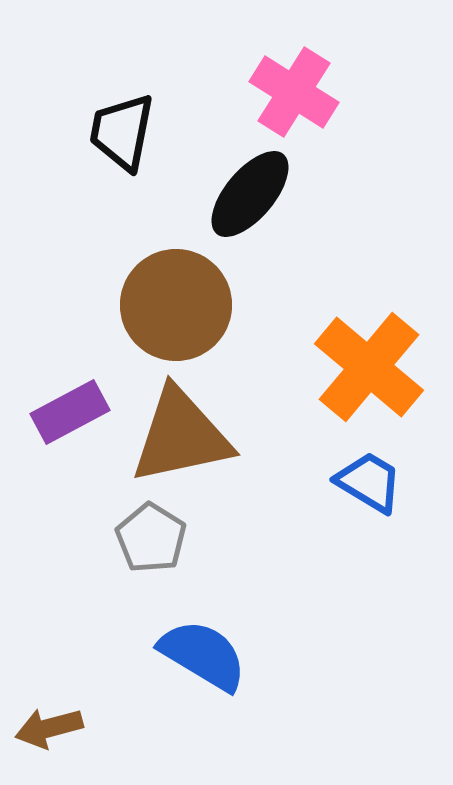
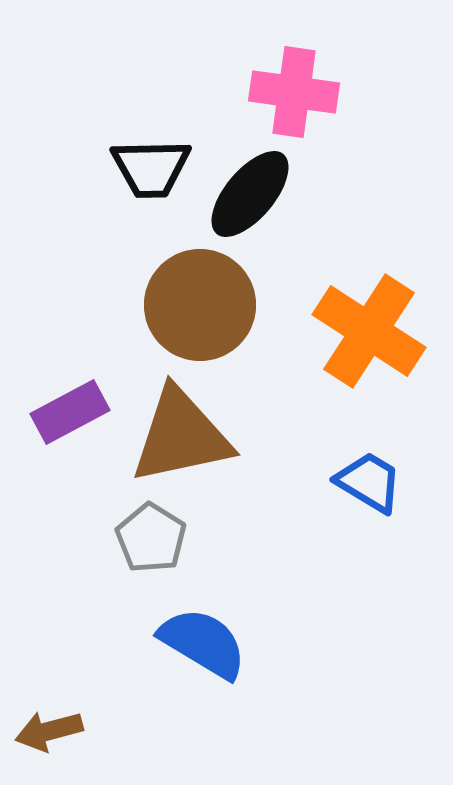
pink cross: rotated 24 degrees counterclockwise
black trapezoid: moved 29 px right, 36 px down; rotated 102 degrees counterclockwise
brown circle: moved 24 px right
orange cross: moved 36 px up; rotated 7 degrees counterclockwise
blue semicircle: moved 12 px up
brown arrow: moved 3 px down
